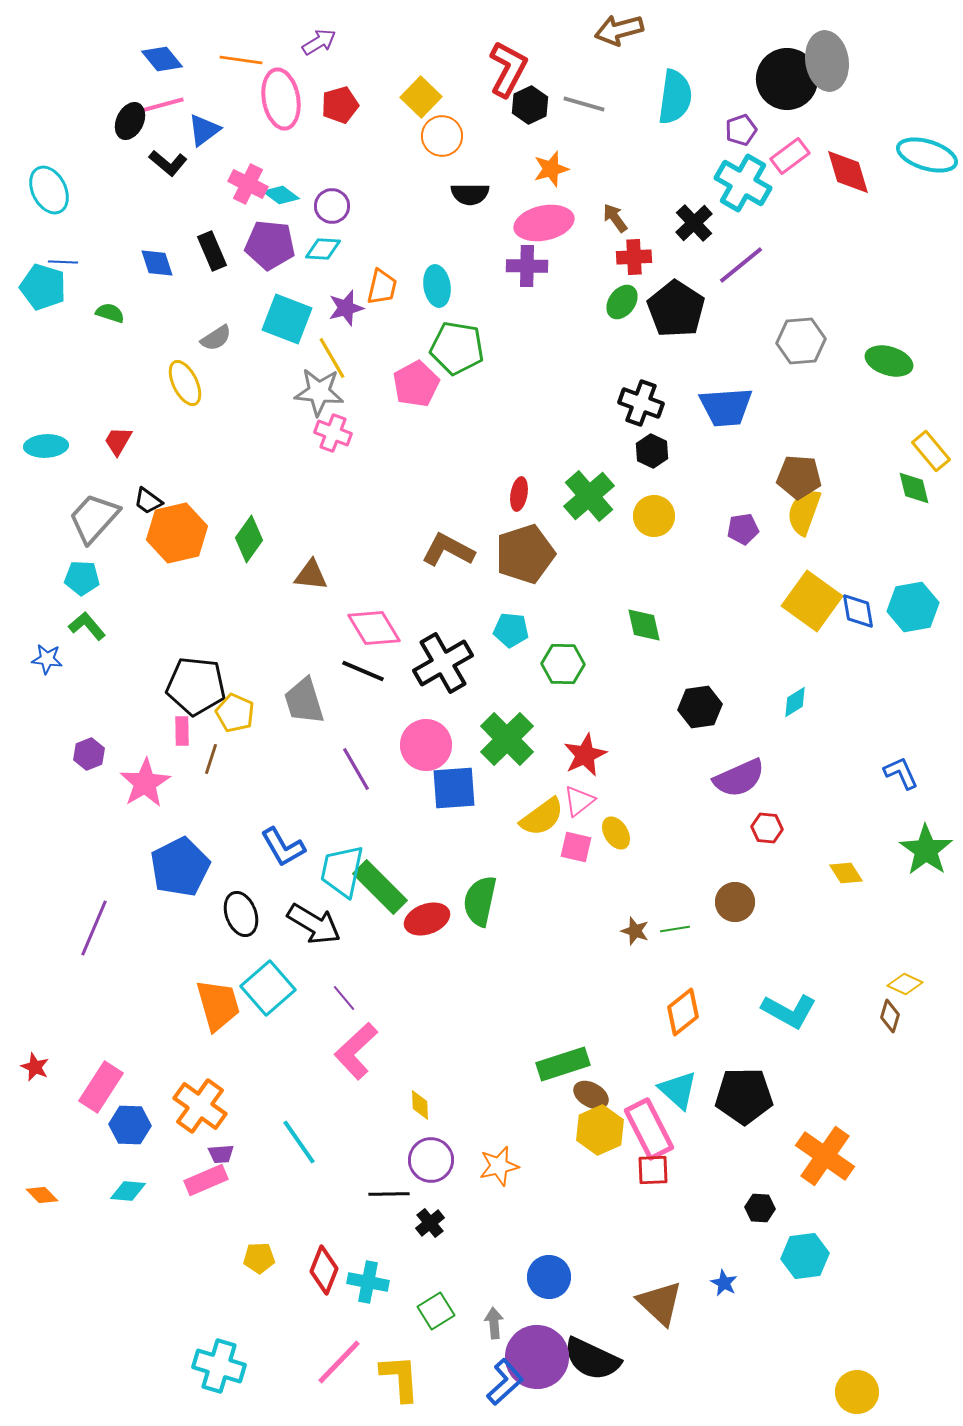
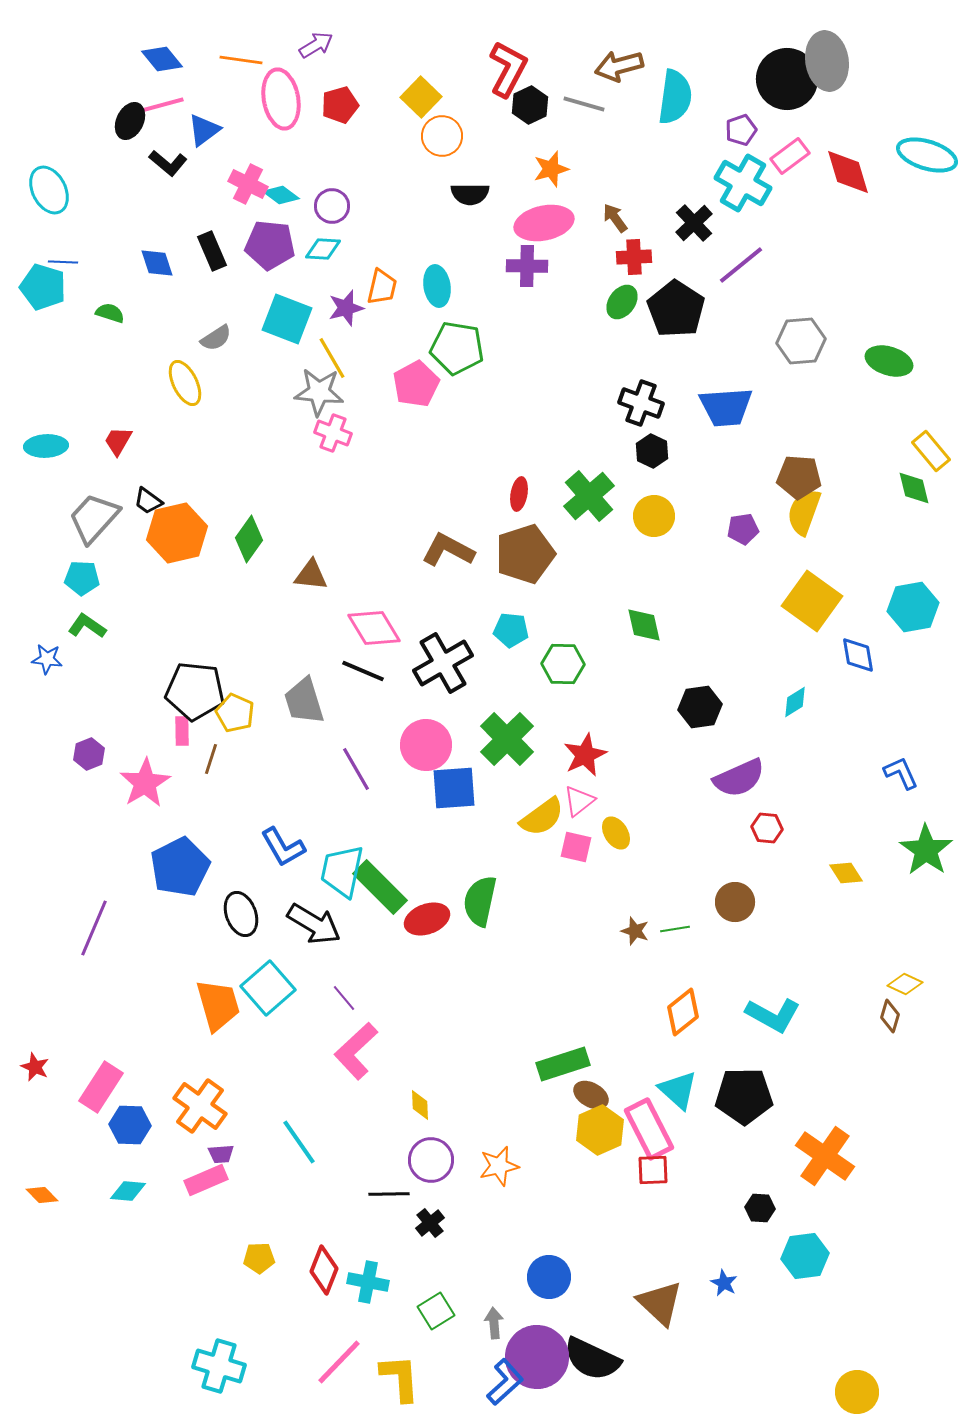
brown arrow at (619, 30): moved 36 px down
purple arrow at (319, 42): moved 3 px left, 3 px down
blue diamond at (858, 611): moved 44 px down
green L-shape at (87, 626): rotated 15 degrees counterclockwise
black pentagon at (196, 686): moved 1 px left, 5 px down
cyan L-shape at (789, 1011): moved 16 px left, 4 px down
